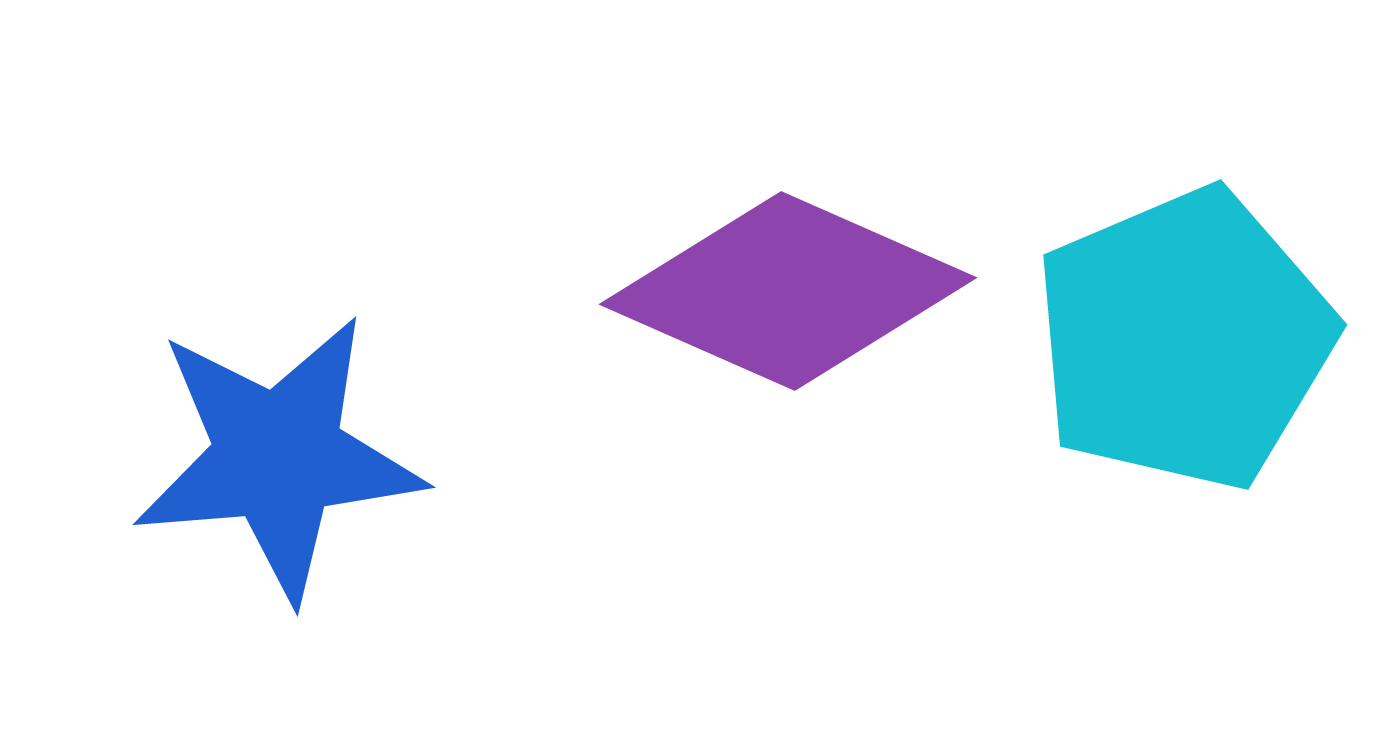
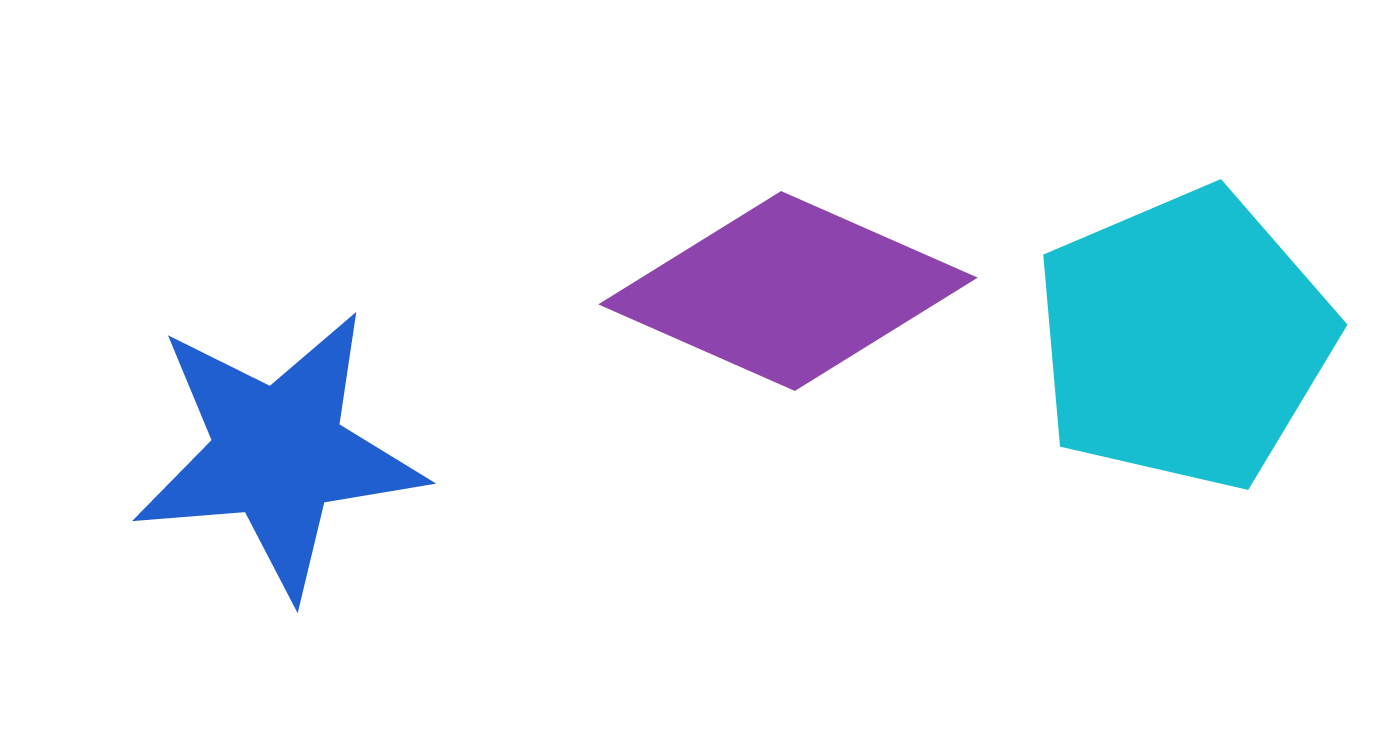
blue star: moved 4 px up
